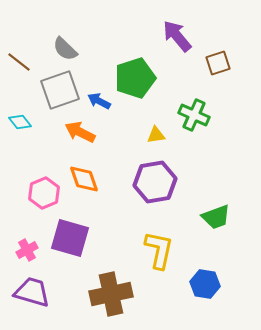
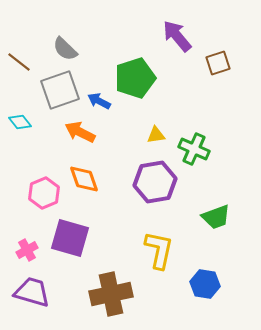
green cross: moved 34 px down
